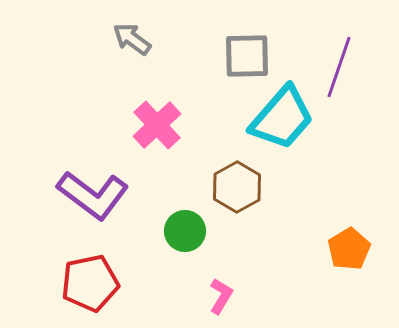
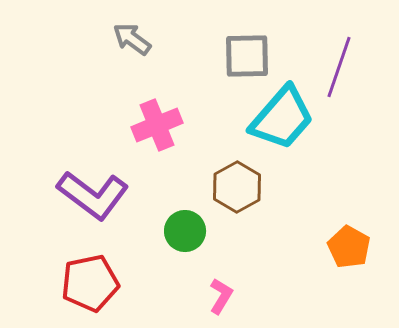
pink cross: rotated 21 degrees clockwise
orange pentagon: moved 2 px up; rotated 12 degrees counterclockwise
